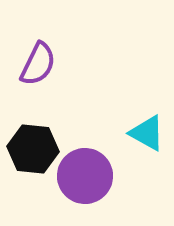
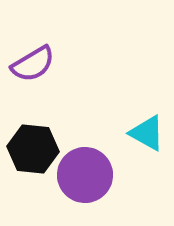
purple semicircle: moved 5 px left; rotated 33 degrees clockwise
purple circle: moved 1 px up
